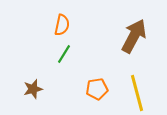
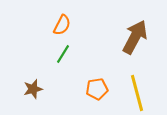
orange semicircle: rotated 15 degrees clockwise
brown arrow: moved 1 px right, 1 px down
green line: moved 1 px left
